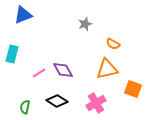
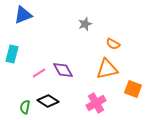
black diamond: moved 9 px left
